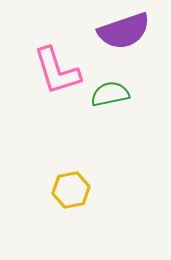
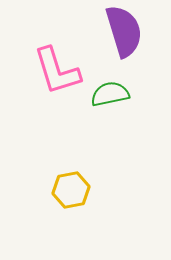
purple semicircle: rotated 88 degrees counterclockwise
